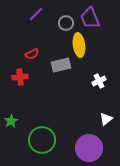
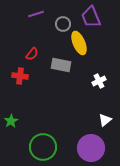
purple line: rotated 28 degrees clockwise
purple trapezoid: moved 1 px right, 1 px up
gray circle: moved 3 px left, 1 px down
yellow ellipse: moved 2 px up; rotated 15 degrees counterclockwise
red semicircle: rotated 24 degrees counterclockwise
gray rectangle: rotated 24 degrees clockwise
red cross: moved 1 px up; rotated 14 degrees clockwise
white triangle: moved 1 px left, 1 px down
green circle: moved 1 px right, 7 px down
purple circle: moved 2 px right
